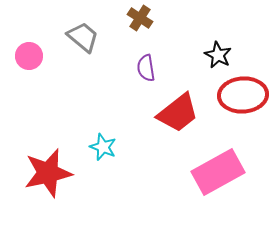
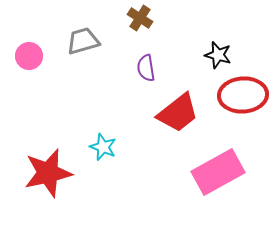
gray trapezoid: moved 4 px down; rotated 56 degrees counterclockwise
black star: rotated 12 degrees counterclockwise
